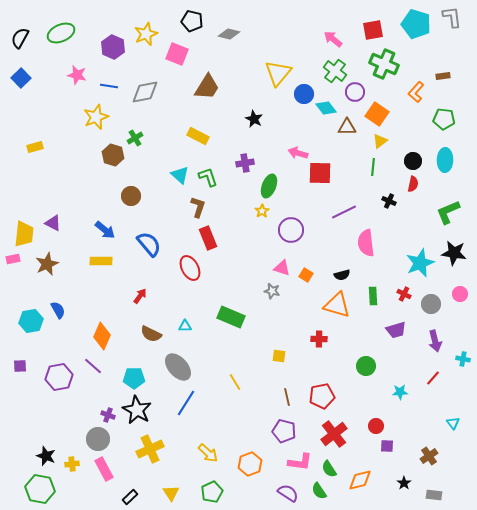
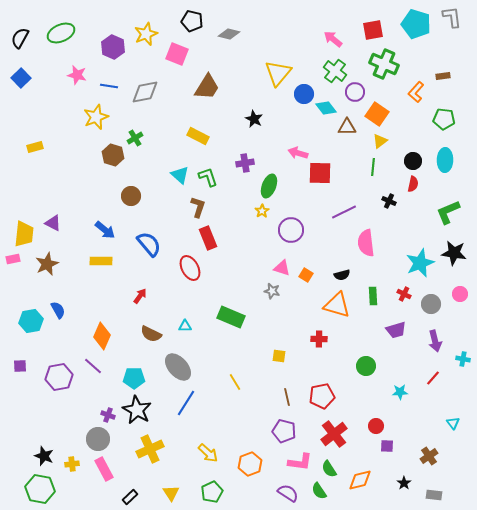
black star at (46, 456): moved 2 px left
